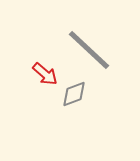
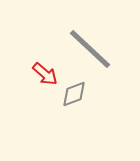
gray line: moved 1 px right, 1 px up
